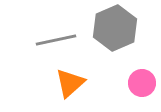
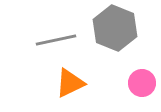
gray hexagon: rotated 15 degrees counterclockwise
orange triangle: rotated 16 degrees clockwise
